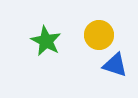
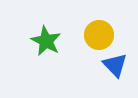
blue triangle: rotated 28 degrees clockwise
